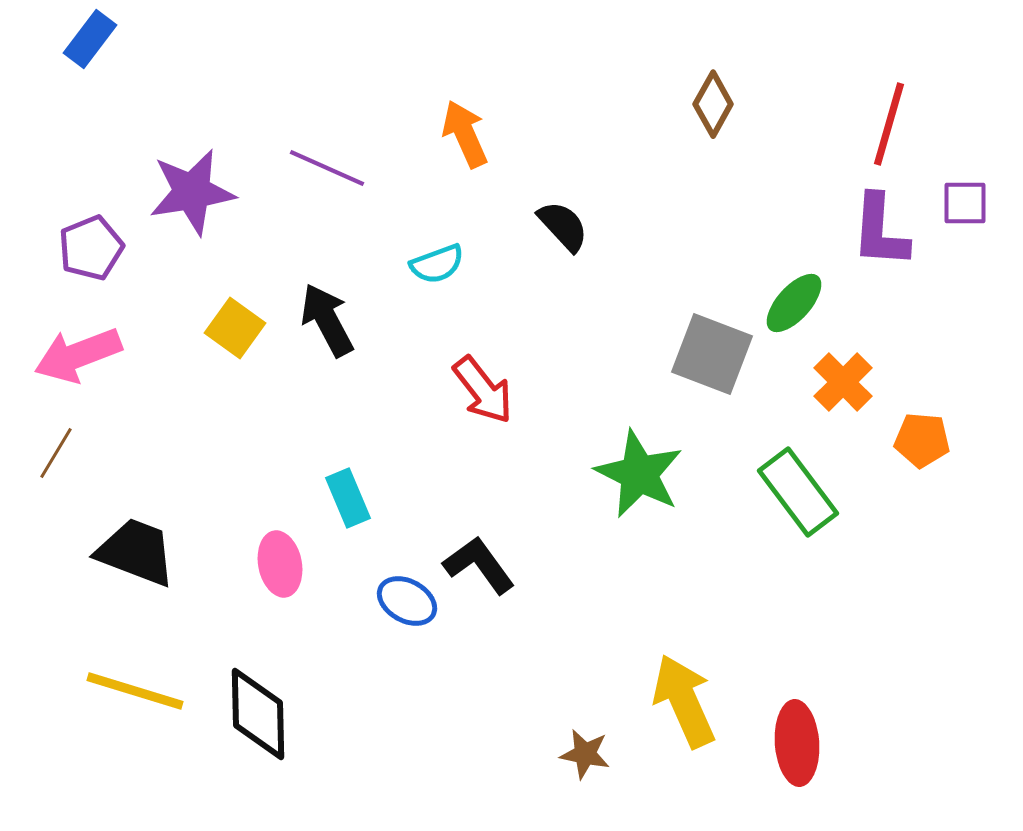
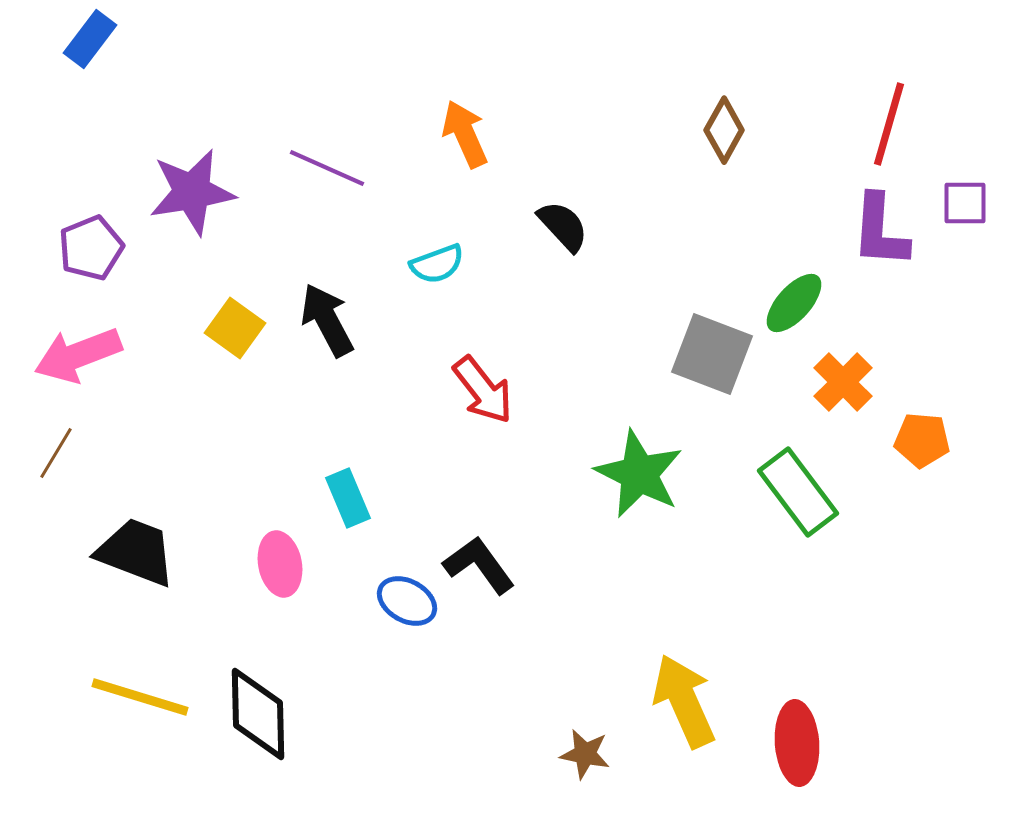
brown diamond: moved 11 px right, 26 px down
yellow line: moved 5 px right, 6 px down
